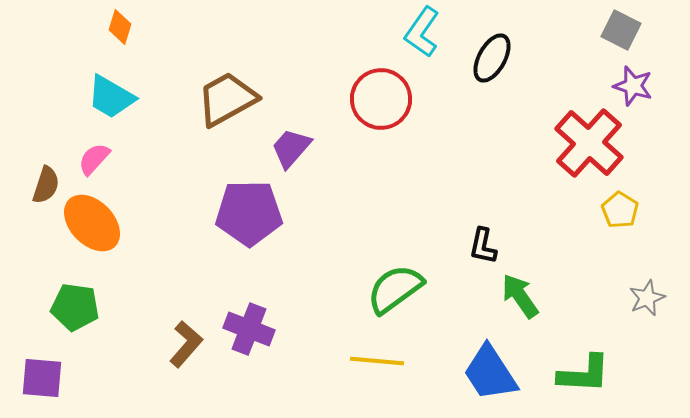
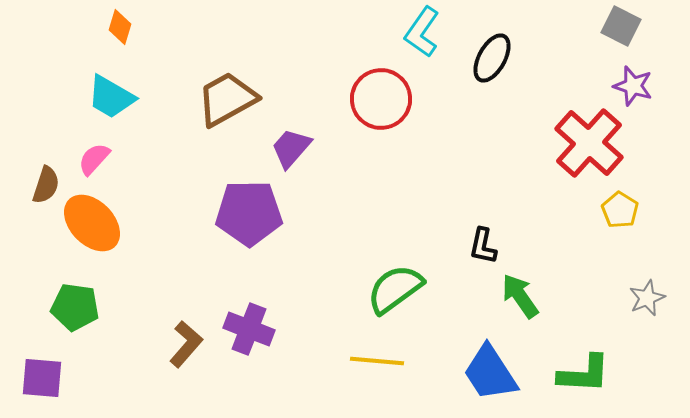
gray square: moved 4 px up
